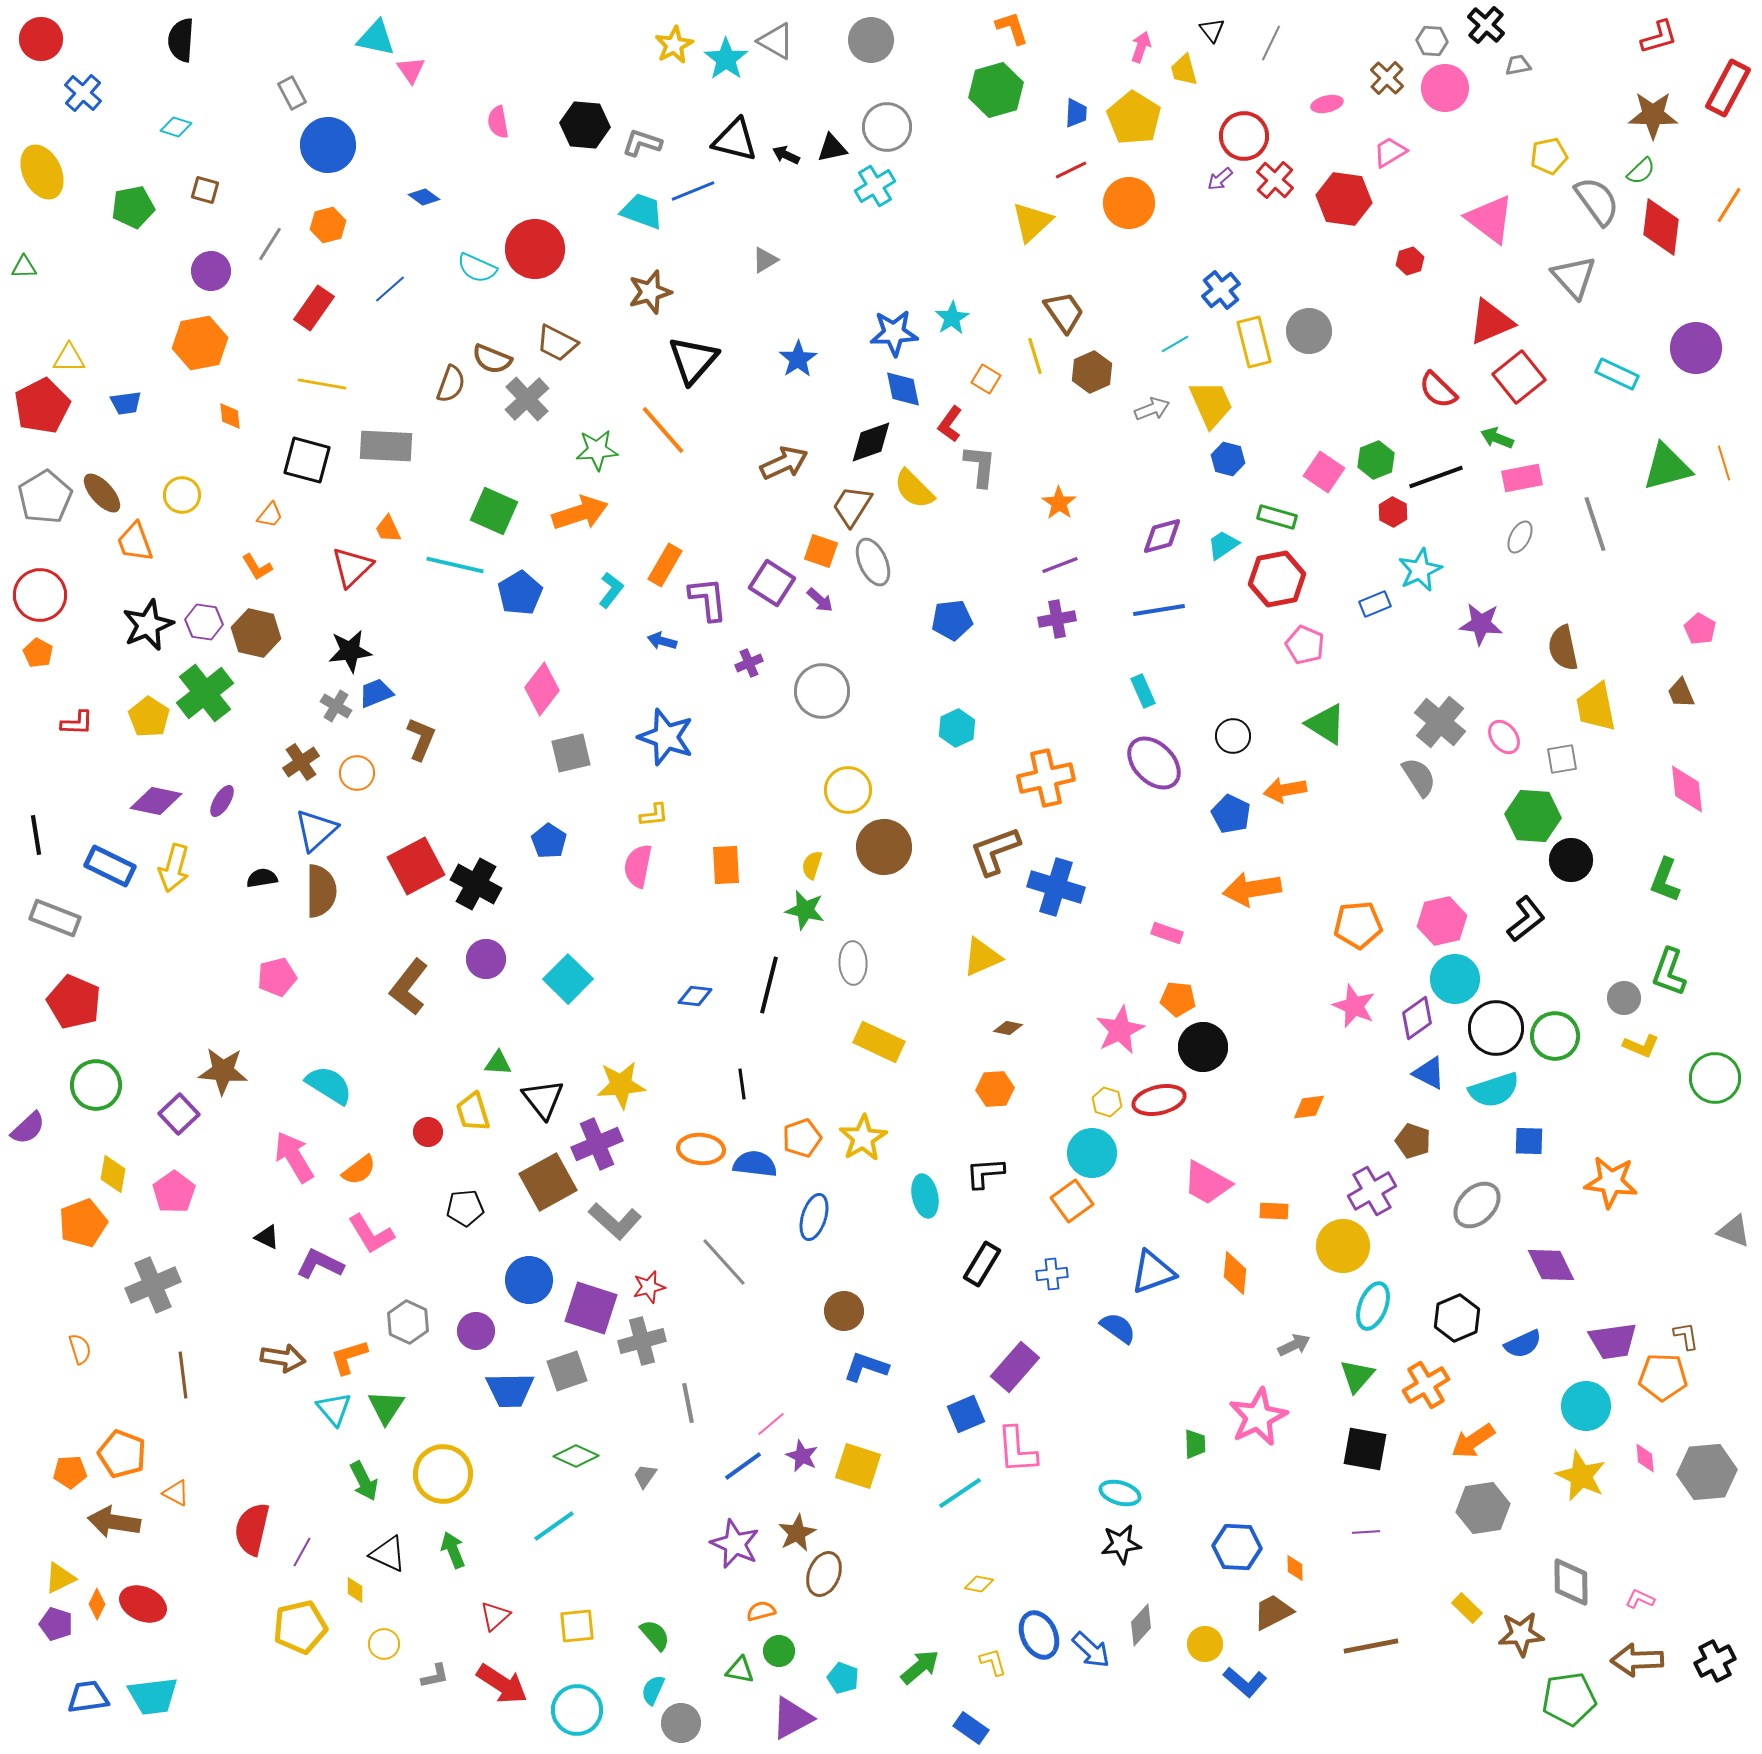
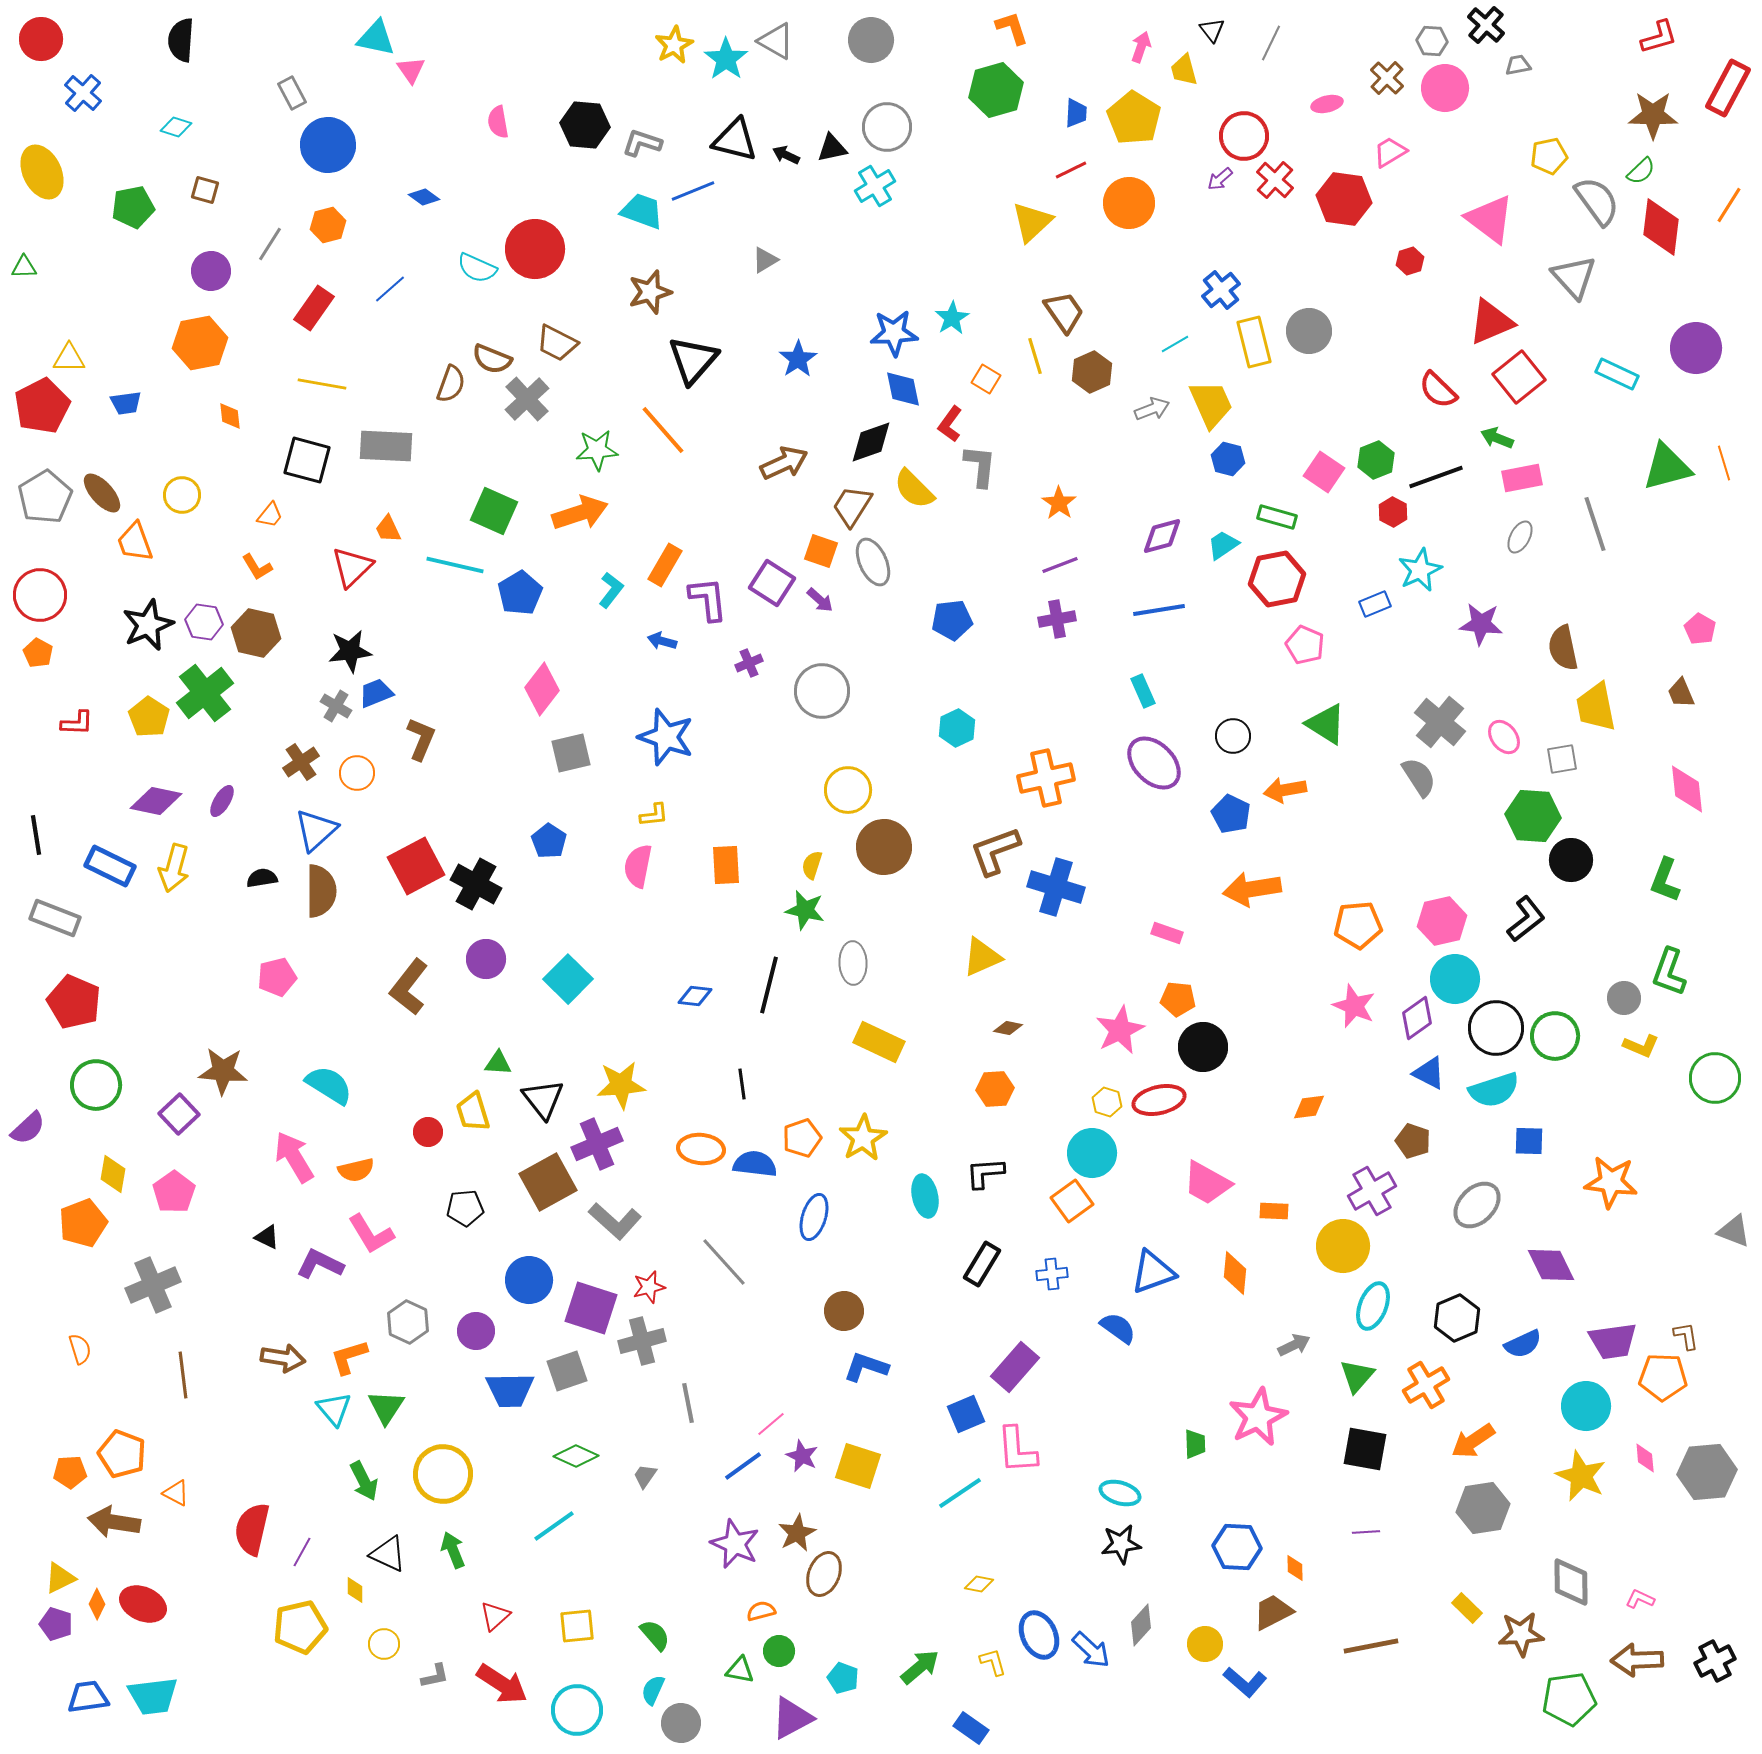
orange semicircle at (359, 1170): moved 3 px left; rotated 24 degrees clockwise
